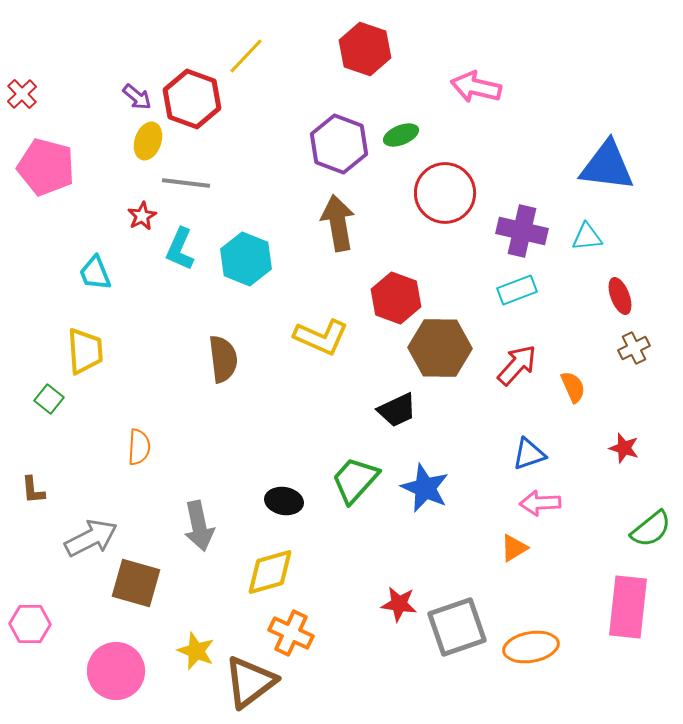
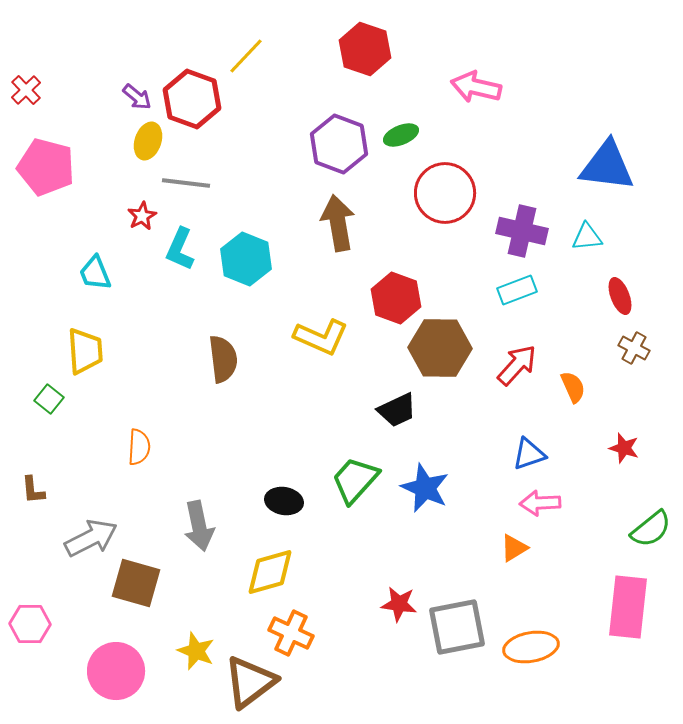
red cross at (22, 94): moved 4 px right, 4 px up
brown cross at (634, 348): rotated 36 degrees counterclockwise
gray square at (457, 627): rotated 8 degrees clockwise
